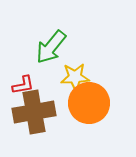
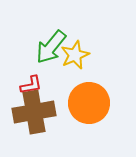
yellow star: moved 22 px up; rotated 20 degrees counterclockwise
red L-shape: moved 8 px right
